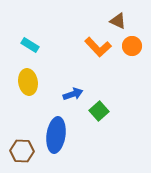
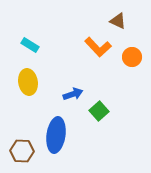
orange circle: moved 11 px down
